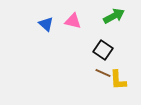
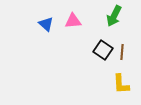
green arrow: rotated 145 degrees clockwise
pink triangle: rotated 18 degrees counterclockwise
brown line: moved 19 px right, 21 px up; rotated 70 degrees clockwise
yellow L-shape: moved 3 px right, 4 px down
